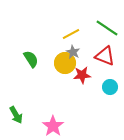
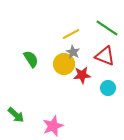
yellow circle: moved 1 px left, 1 px down
cyan circle: moved 2 px left, 1 px down
green arrow: rotated 18 degrees counterclockwise
pink star: rotated 15 degrees clockwise
